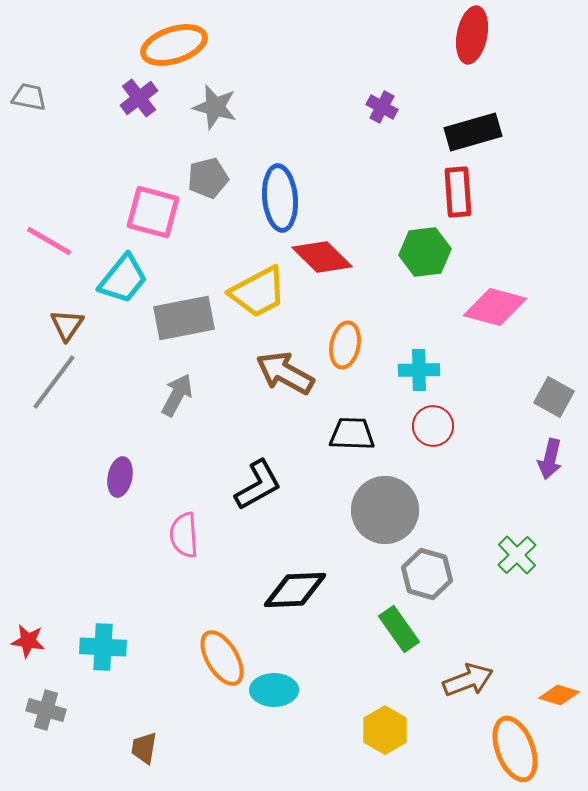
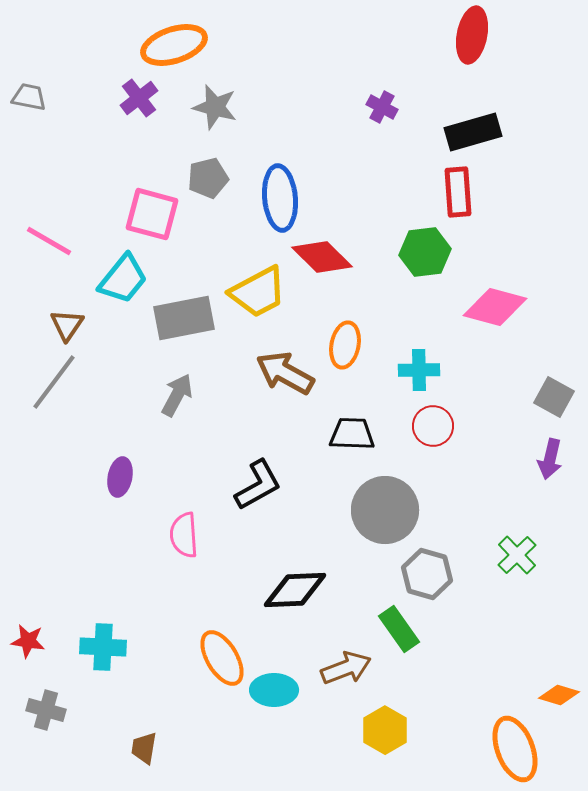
pink square at (153, 212): moved 1 px left, 2 px down
brown arrow at (468, 680): moved 122 px left, 12 px up
